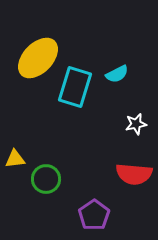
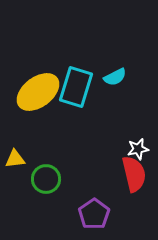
yellow ellipse: moved 34 px down; rotated 9 degrees clockwise
cyan semicircle: moved 2 px left, 3 px down
cyan rectangle: moved 1 px right
white star: moved 2 px right, 25 px down
red semicircle: rotated 108 degrees counterclockwise
purple pentagon: moved 1 px up
